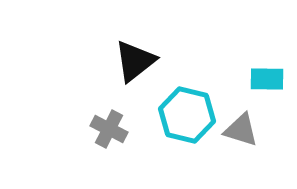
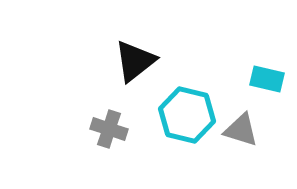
cyan rectangle: rotated 12 degrees clockwise
gray cross: rotated 9 degrees counterclockwise
